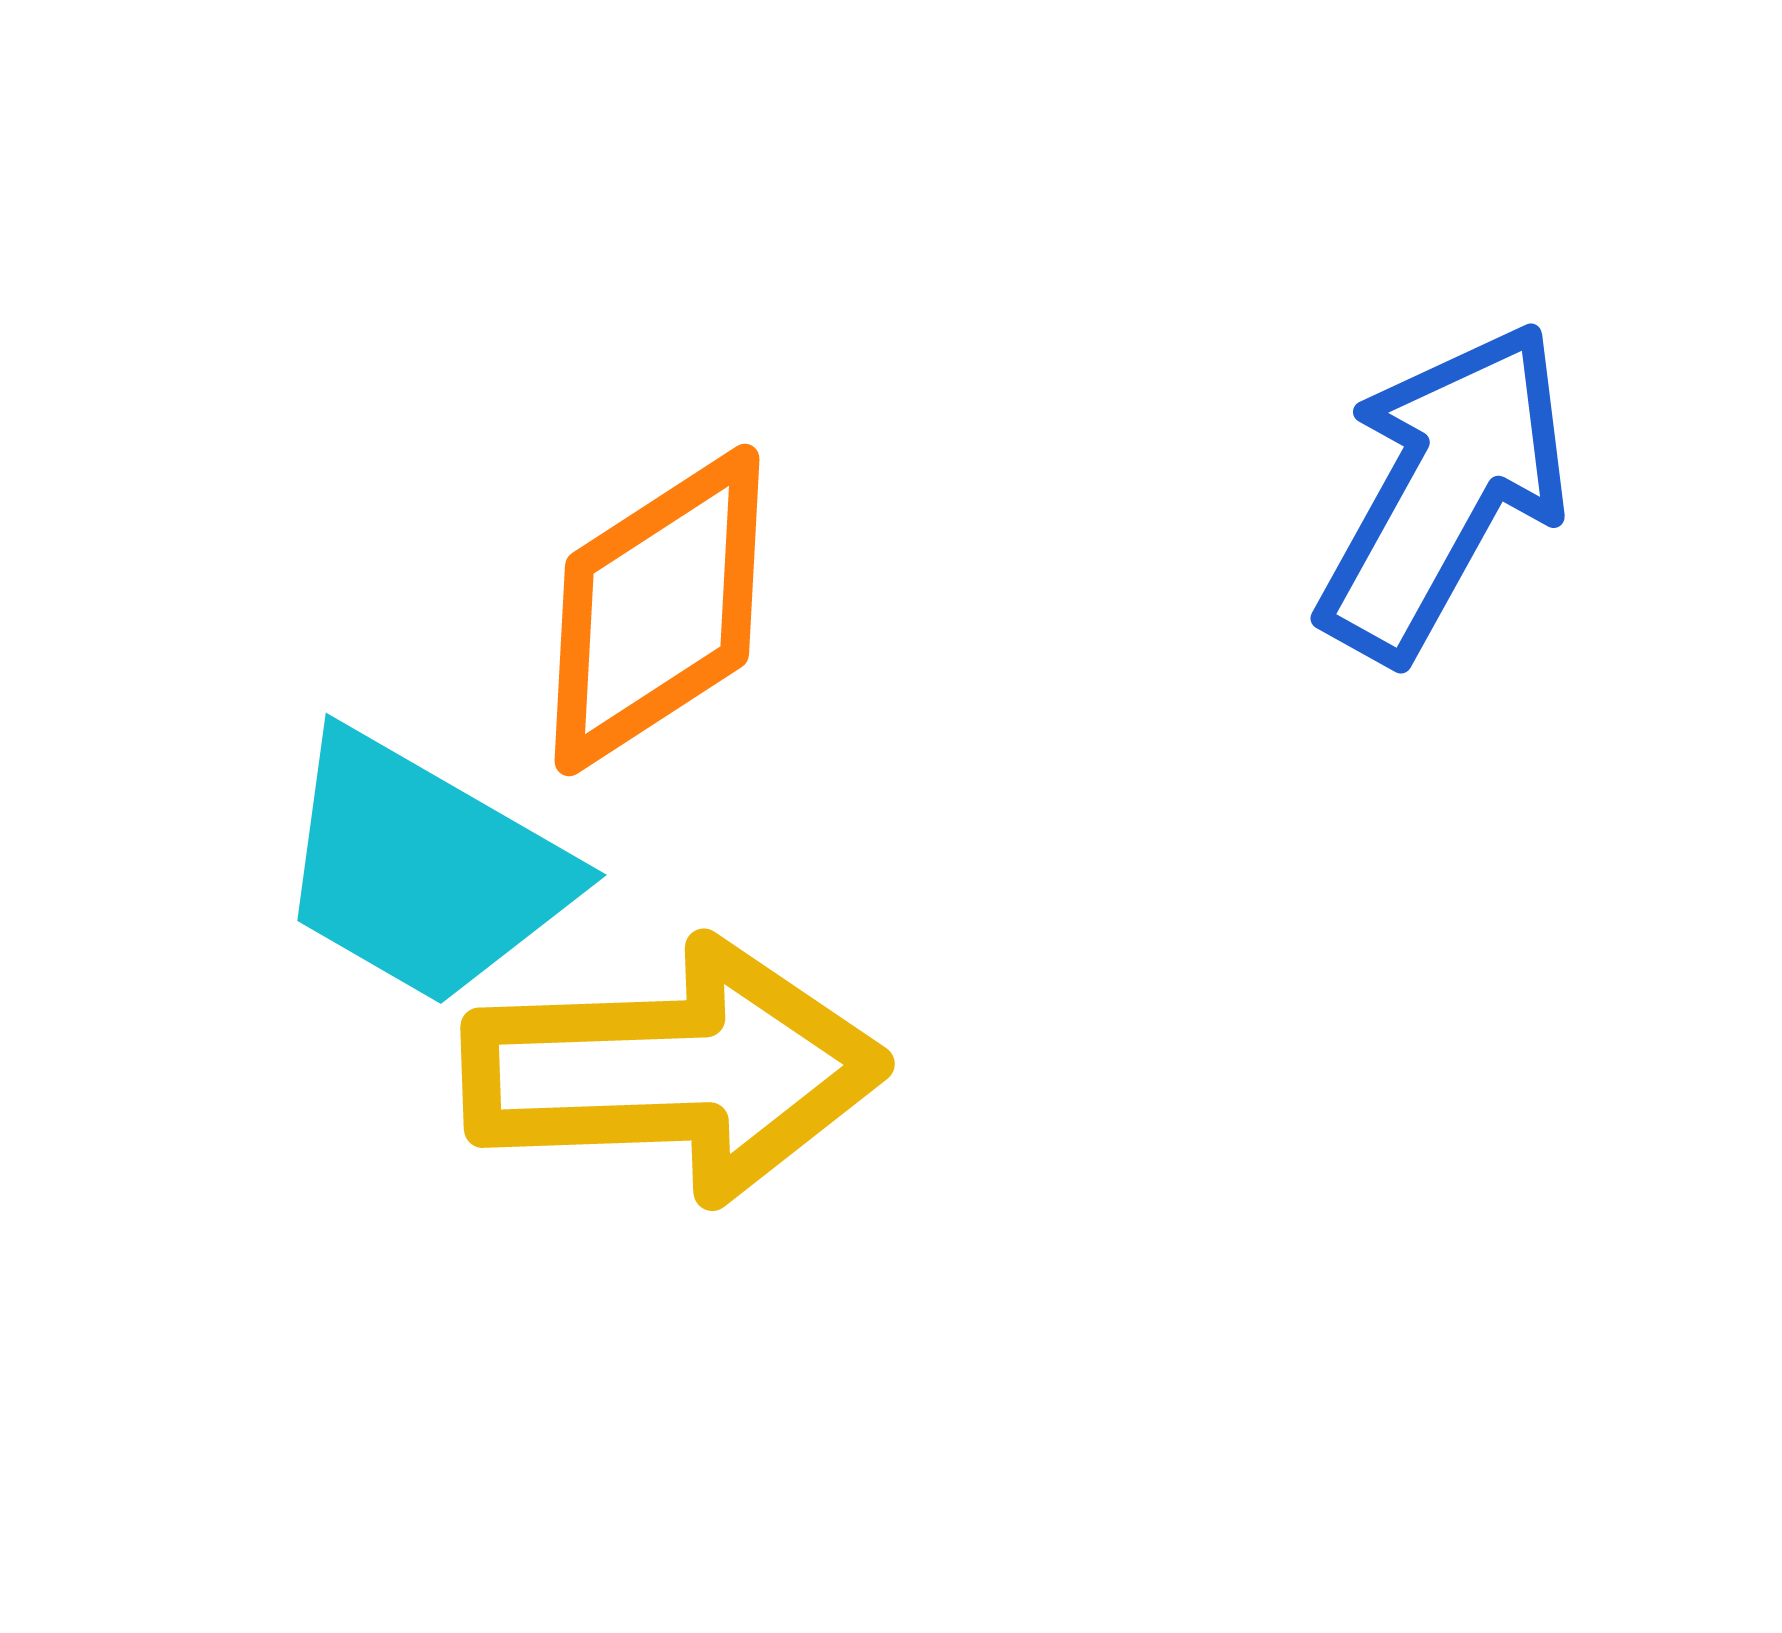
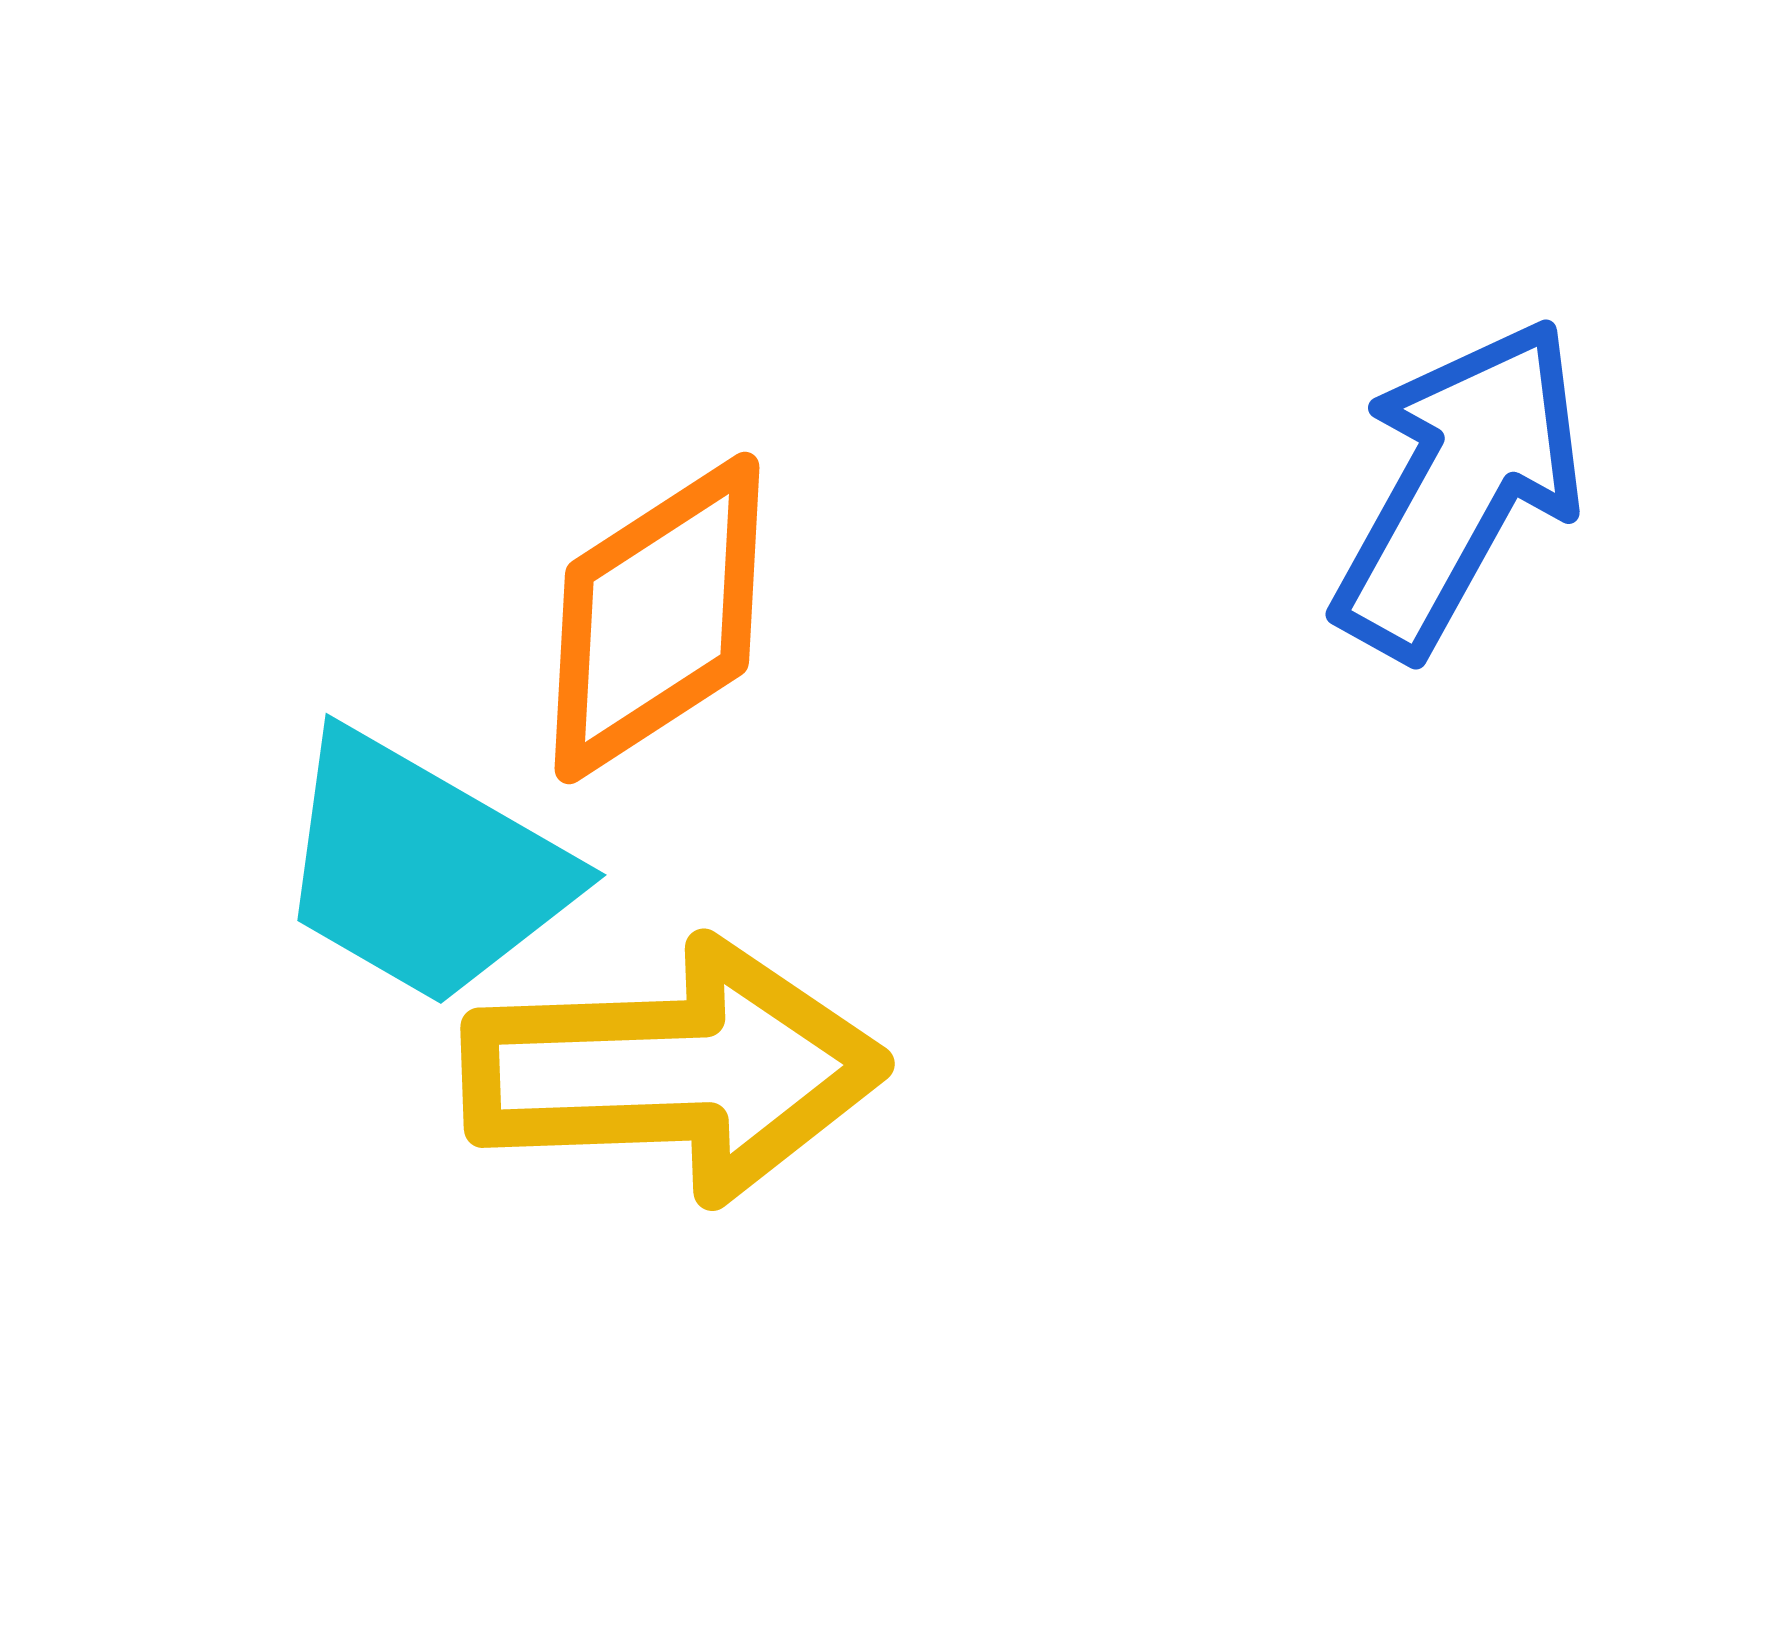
blue arrow: moved 15 px right, 4 px up
orange diamond: moved 8 px down
